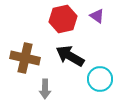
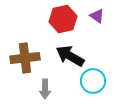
brown cross: rotated 20 degrees counterclockwise
cyan circle: moved 7 px left, 2 px down
